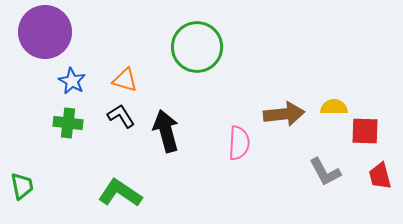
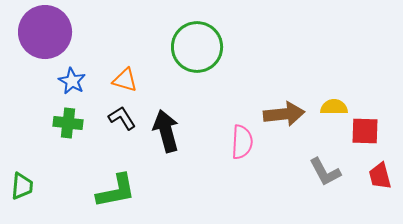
black L-shape: moved 1 px right, 2 px down
pink semicircle: moved 3 px right, 1 px up
green trapezoid: rotated 16 degrees clockwise
green L-shape: moved 4 px left, 2 px up; rotated 135 degrees clockwise
